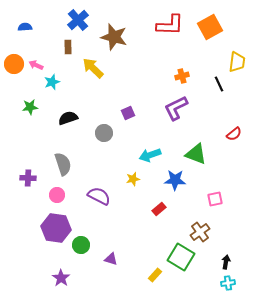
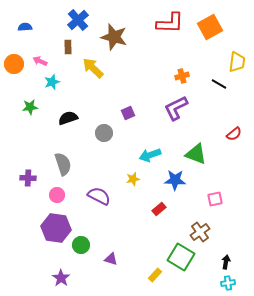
red L-shape: moved 2 px up
pink arrow: moved 4 px right, 4 px up
black line: rotated 35 degrees counterclockwise
